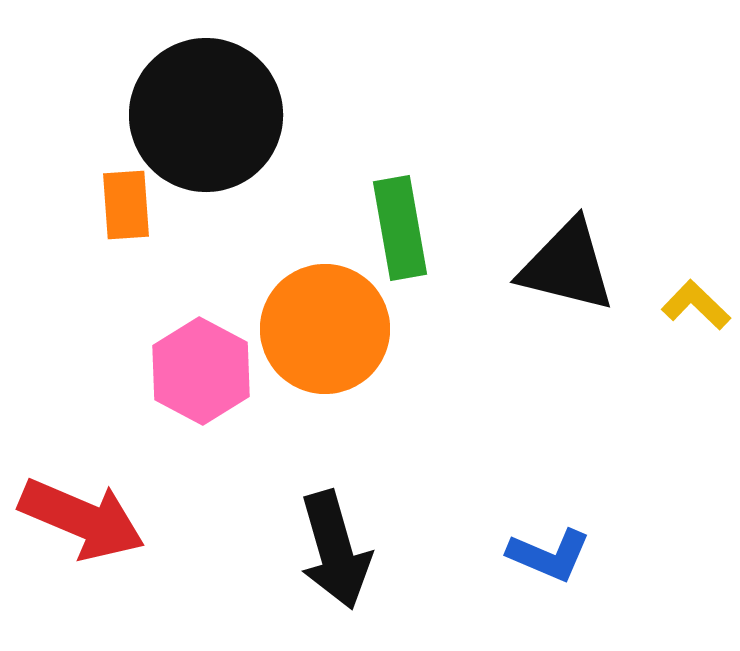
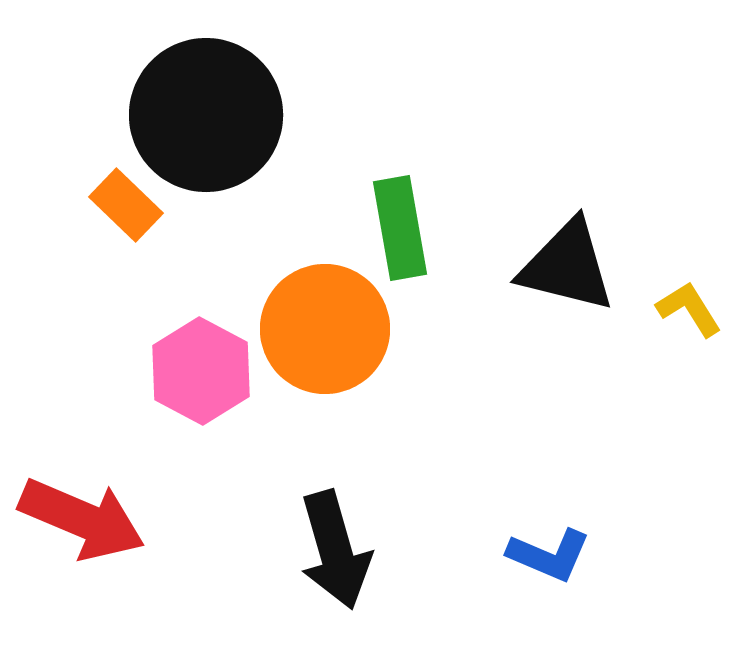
orange rectangle: rotated 42 degrees counterclockwise
yellow L-shape: moved 7 px left, 4 px down; rotated 14 degrees clockwise
